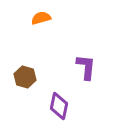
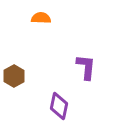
orange semicircle: rotated 18 degrees clockwise
brown hexagon: moved 11 px left, 1 px up; rotated 15 degrees clockwise
